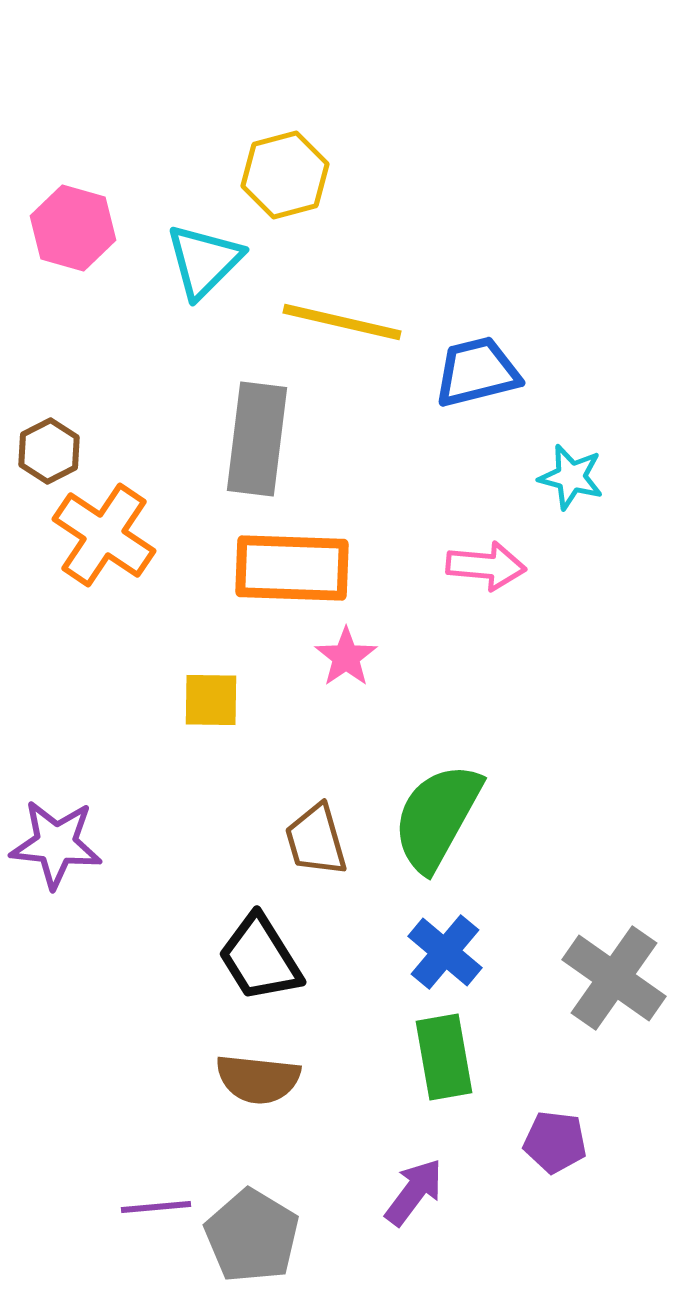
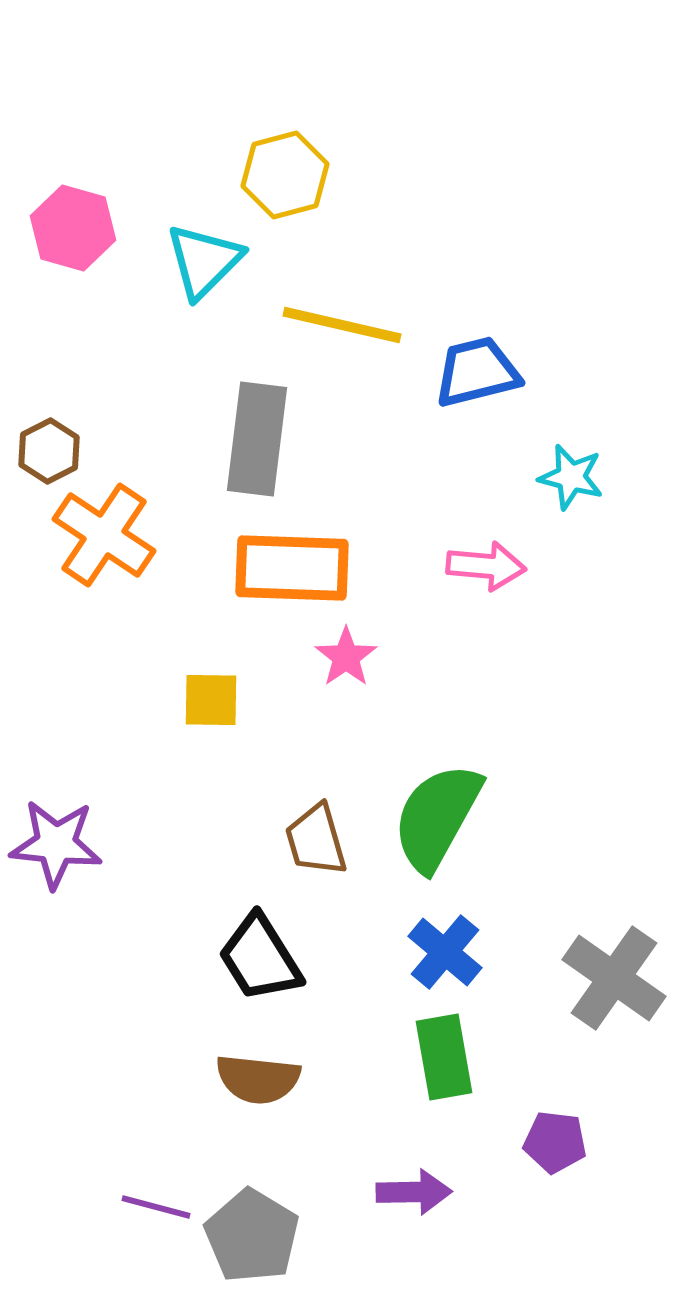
yellow line: moved 3 px down
purple arrow: rotated 52 degrees clockwise
purple line: rotated 20 degrees clockwise
